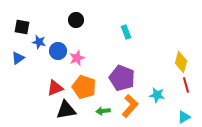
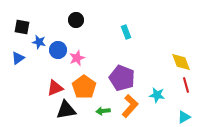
blue circle: moved 1 px up
yellow diamond: rotated 35 degrees counterclockwise
orange pentagon: rotated 15 degrees clockwise
